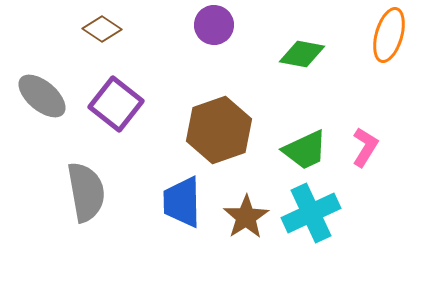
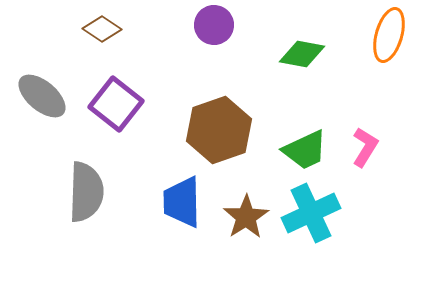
gray semicircle: rotated 12 degrees clockwise
